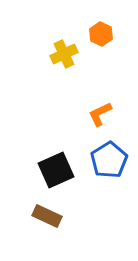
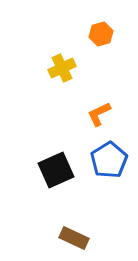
orange hexagon: rotated 20 degrees clockwise
yellow cross: moved 2 px left, 14 px down
orange L-shape: moved 1 px left
brown rectangle: moved 27 px right, 22 px down
